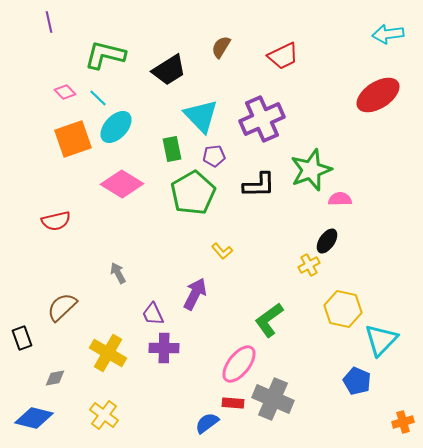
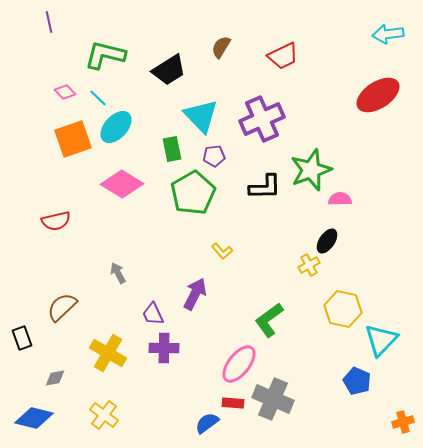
black L-shape at (259, 185): moved 6 px right, 2 px down
